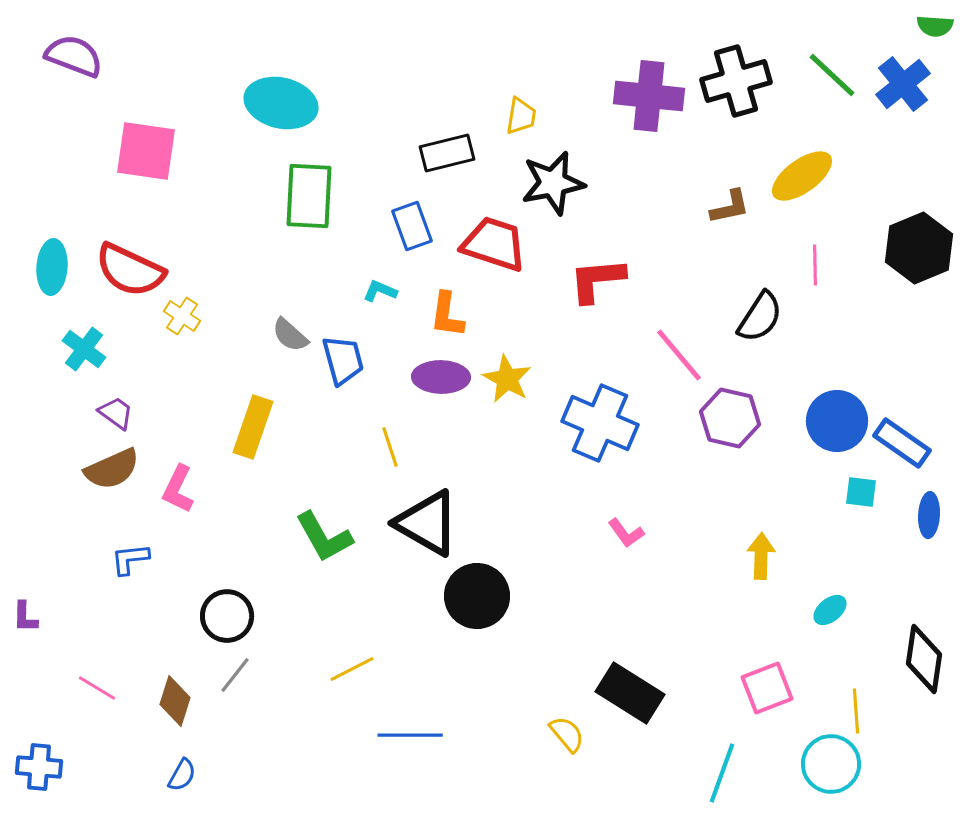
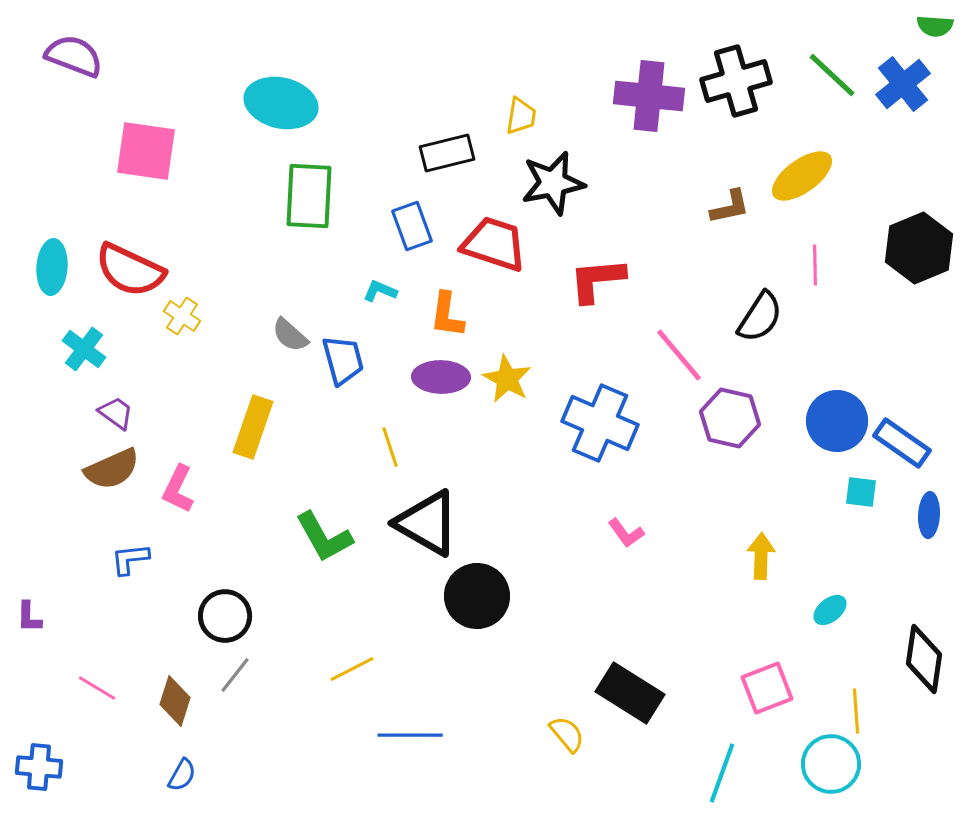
black circle at (227, 616): moved 2 px left
purple L-shape at (25, 617): moved 4 px right
